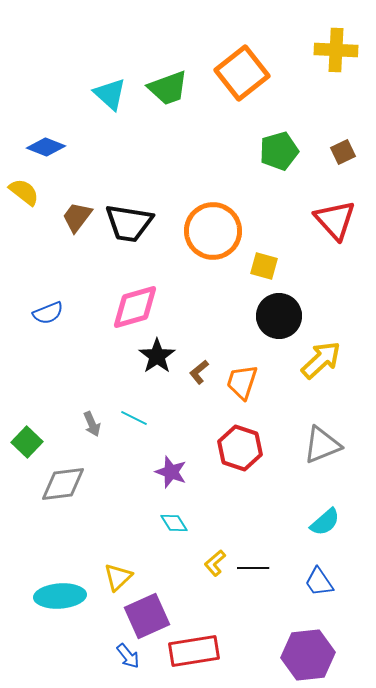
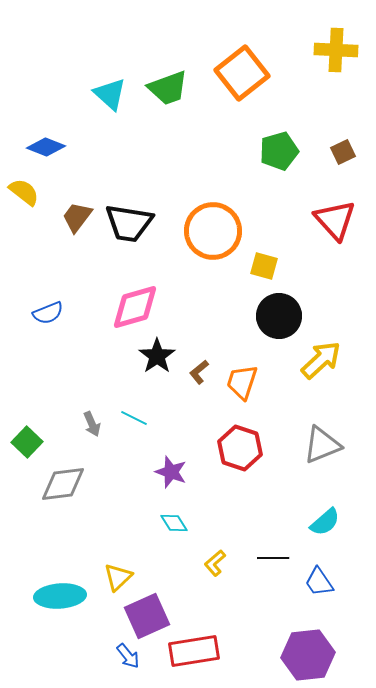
black line: moved 20 px right, 10 px up
